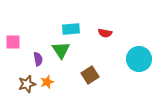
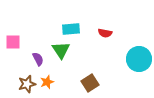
purple semicircle: rotated 16 degrees counterclockwise
brown square: moved 8 px down
